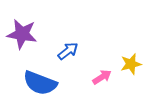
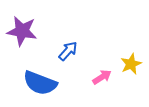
purple star: moved 3 px up
blue arrow: rotated 10 degrees counterclockwise
yellow star: rotated 10 degrees counterclockwise
